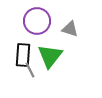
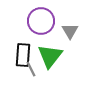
purple circle: moved 4 px right
gray triangle: moved 2 px down; rotated 42 degrees clockwise
gray line: moved 1 px right, 1 px up
